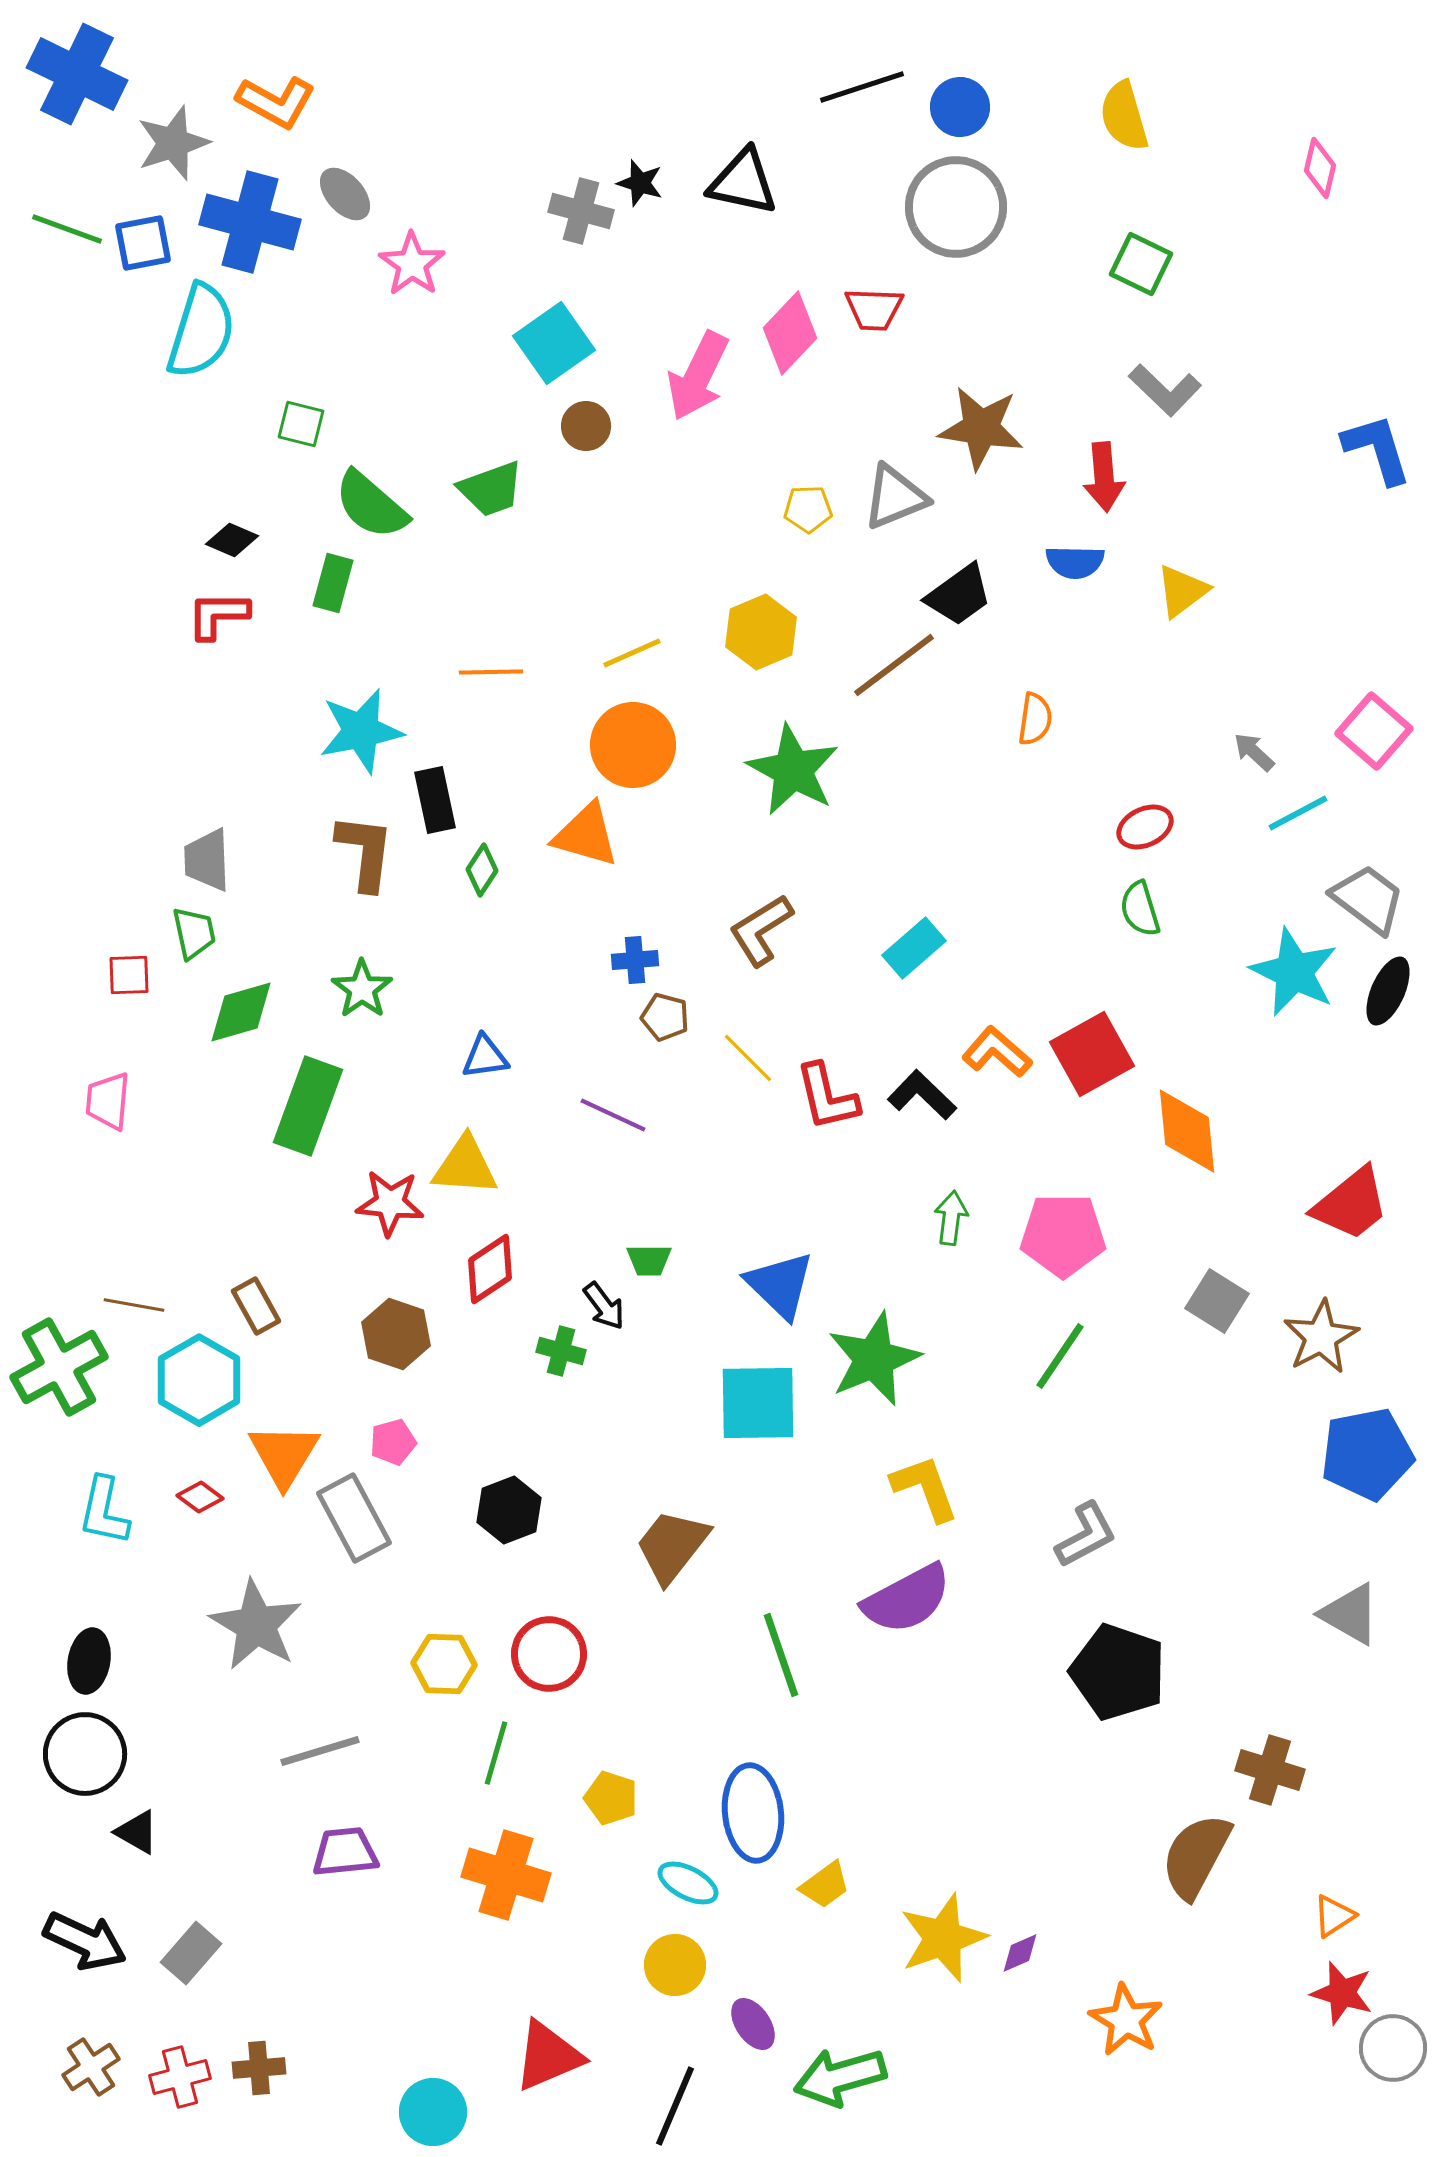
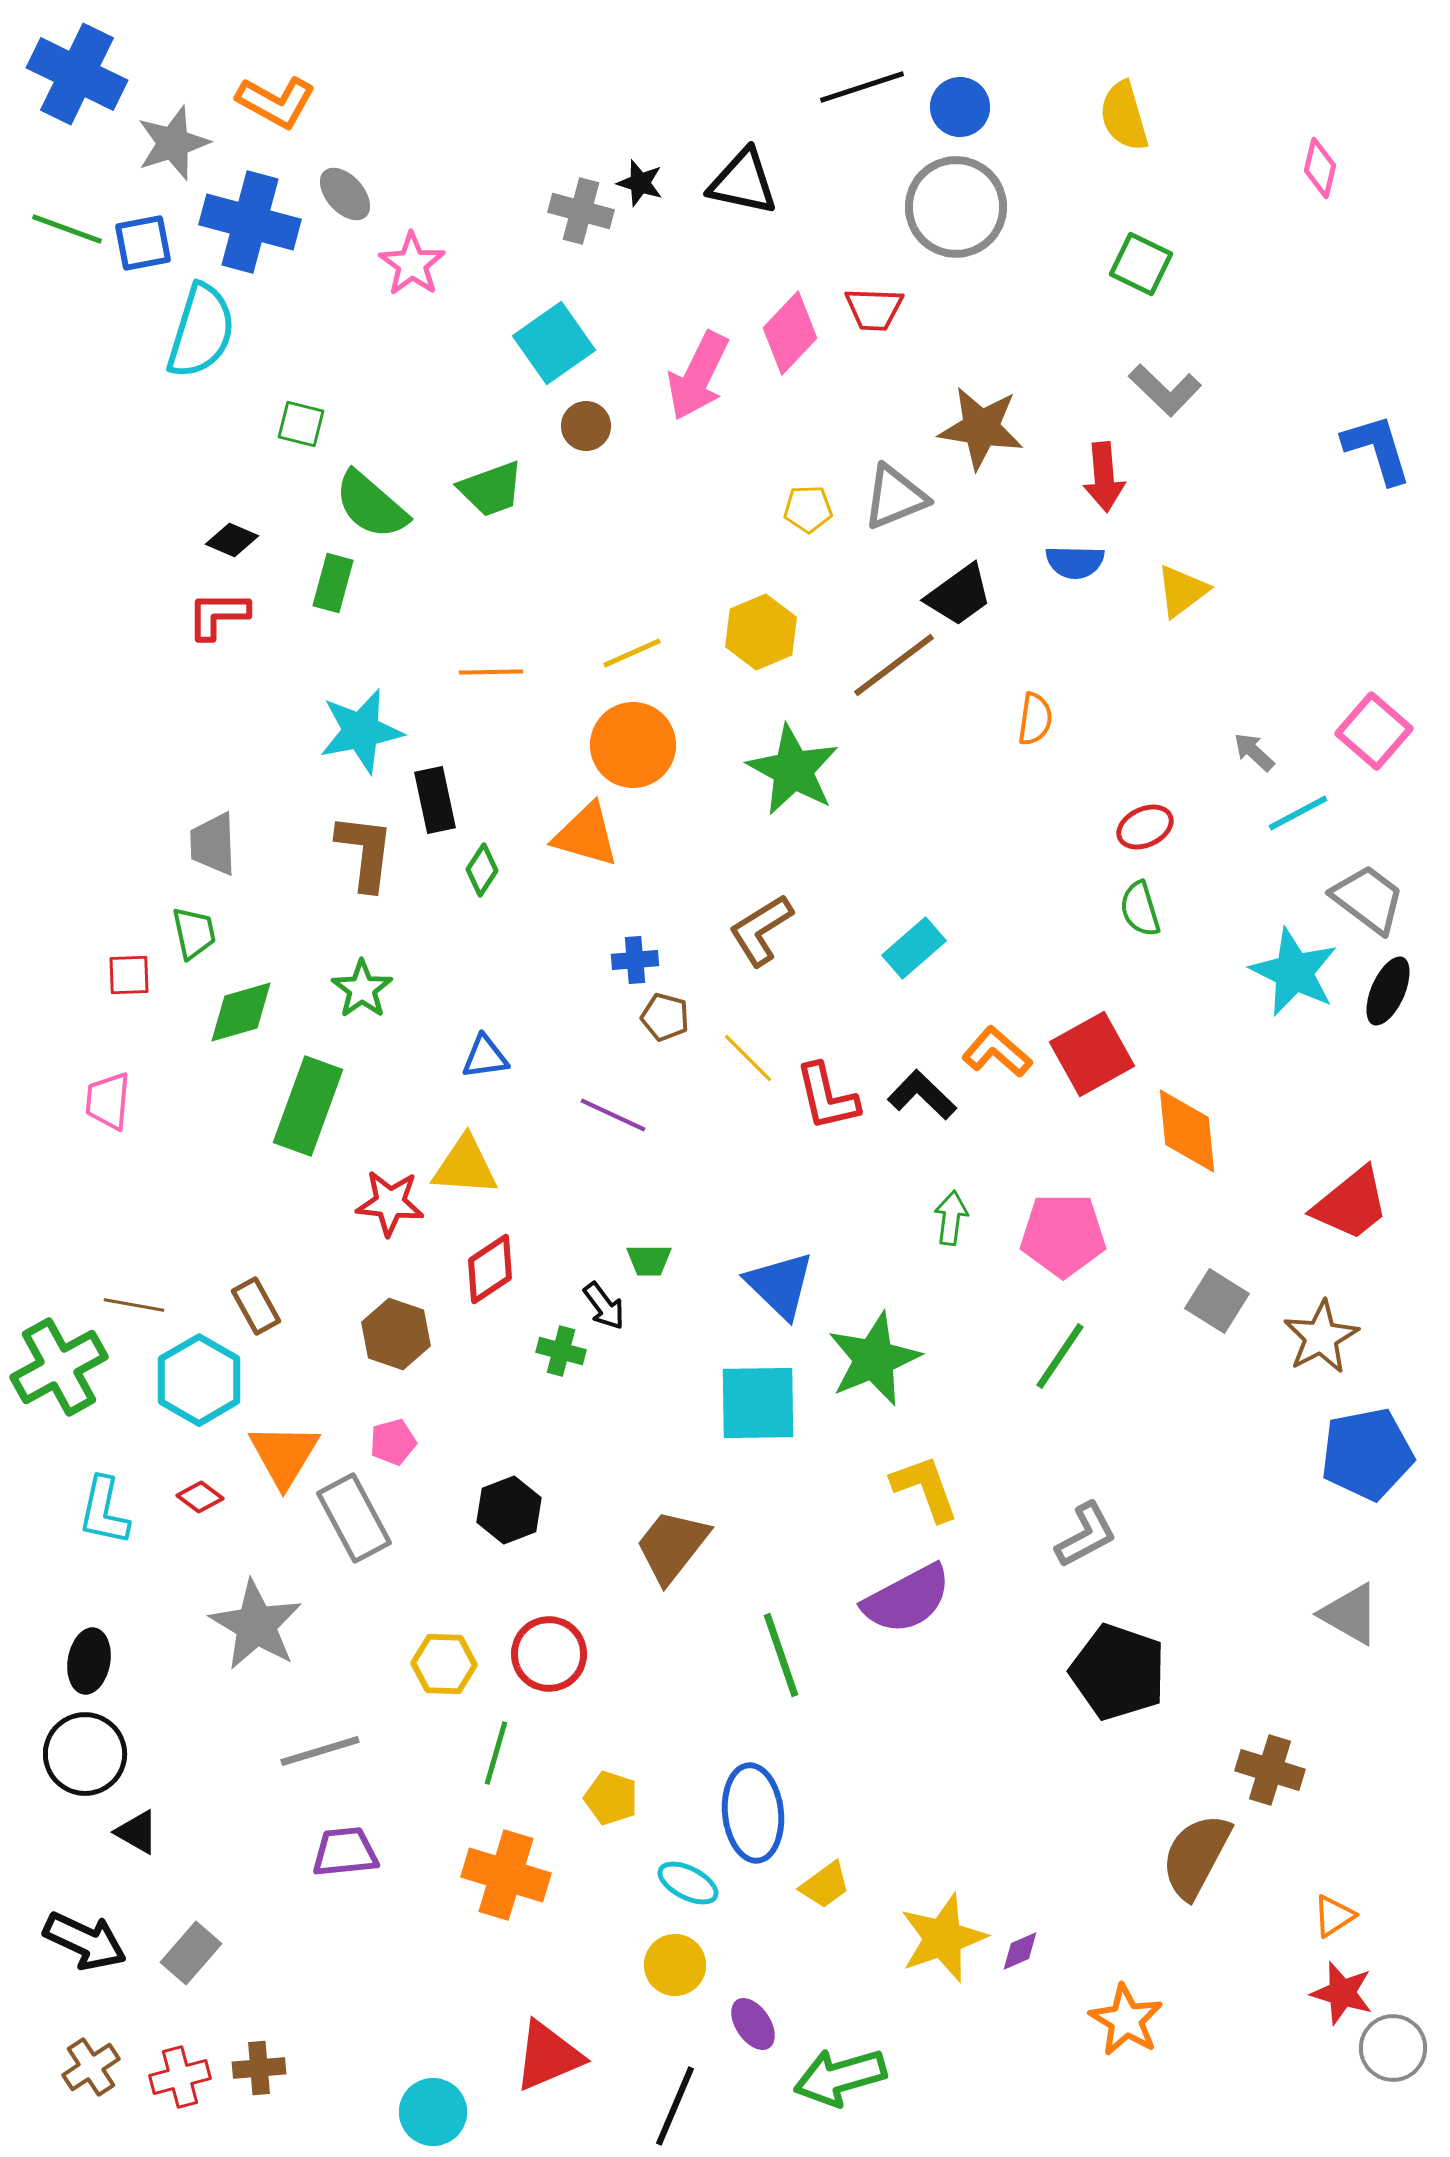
gray trapezoid at (207, 860): moved 6 px right, 16 px up
purple diamond at (1020, 1953): moved 2 px up
